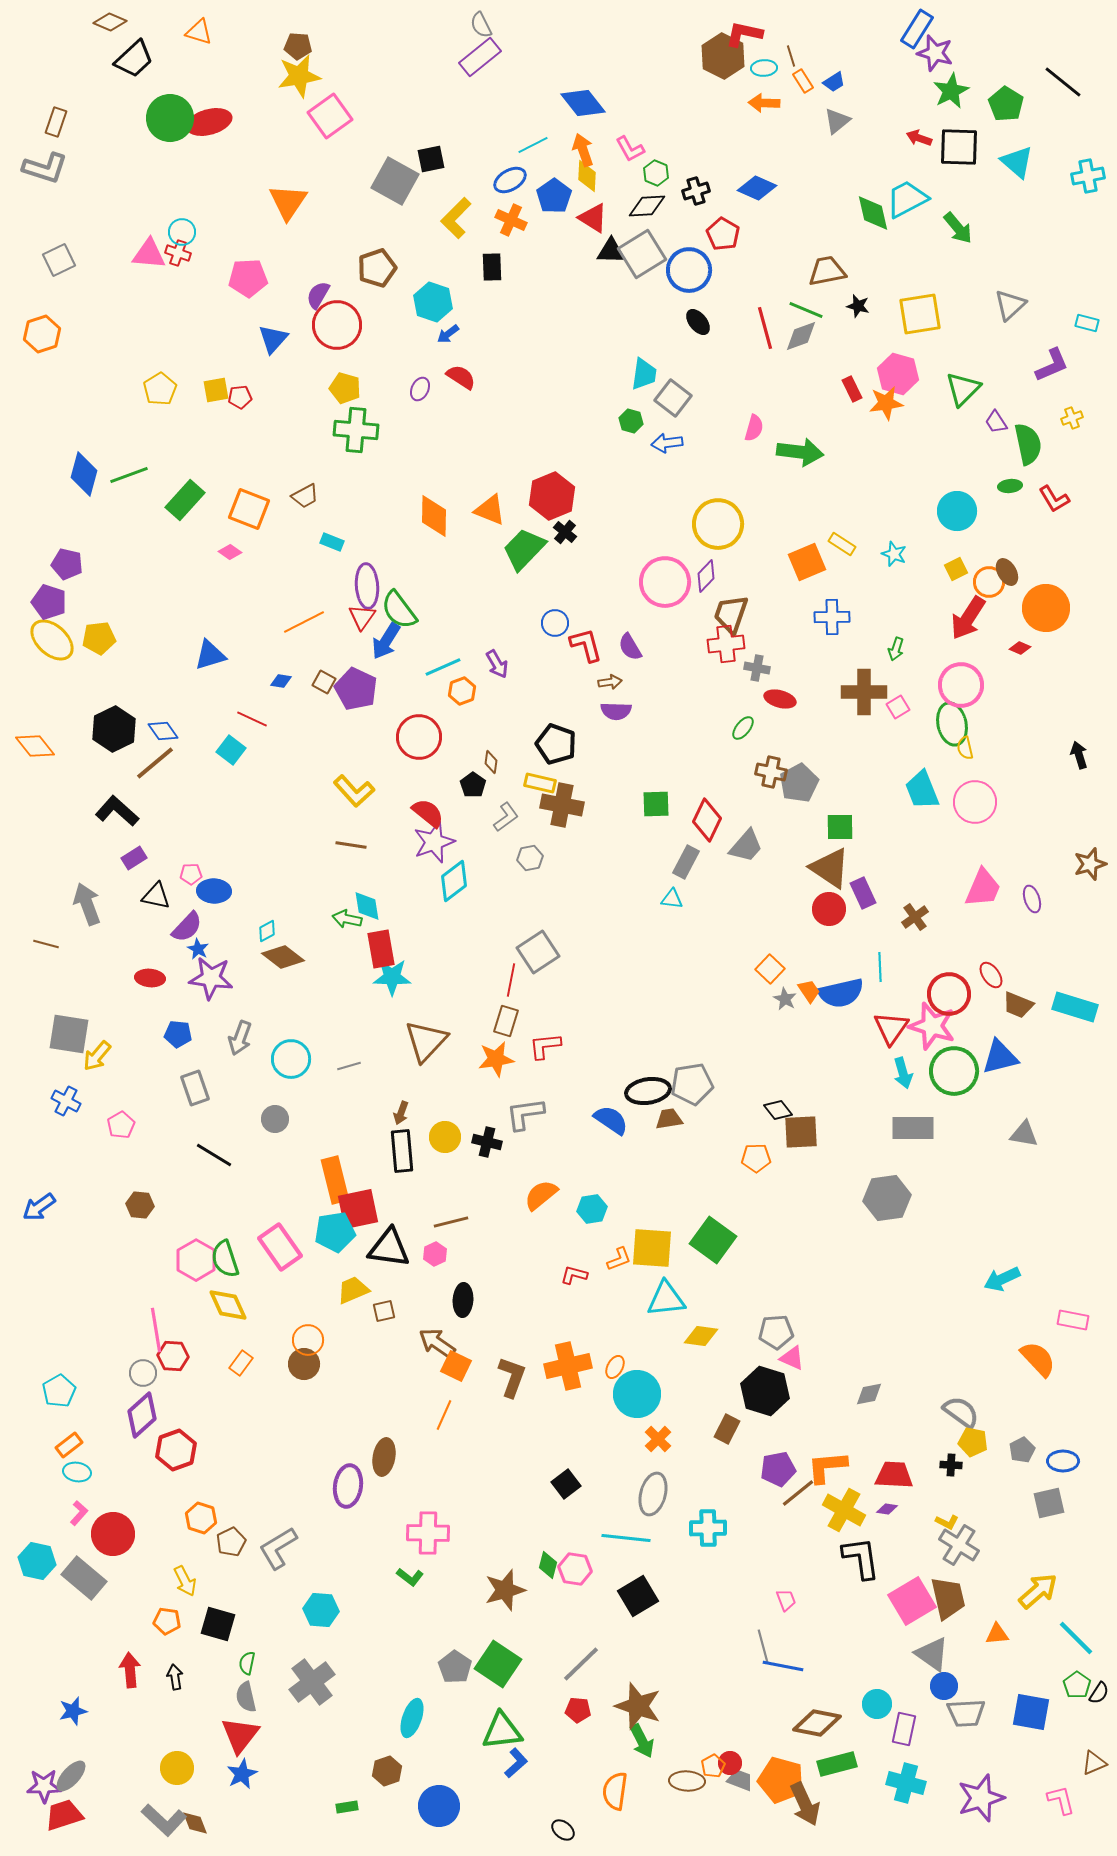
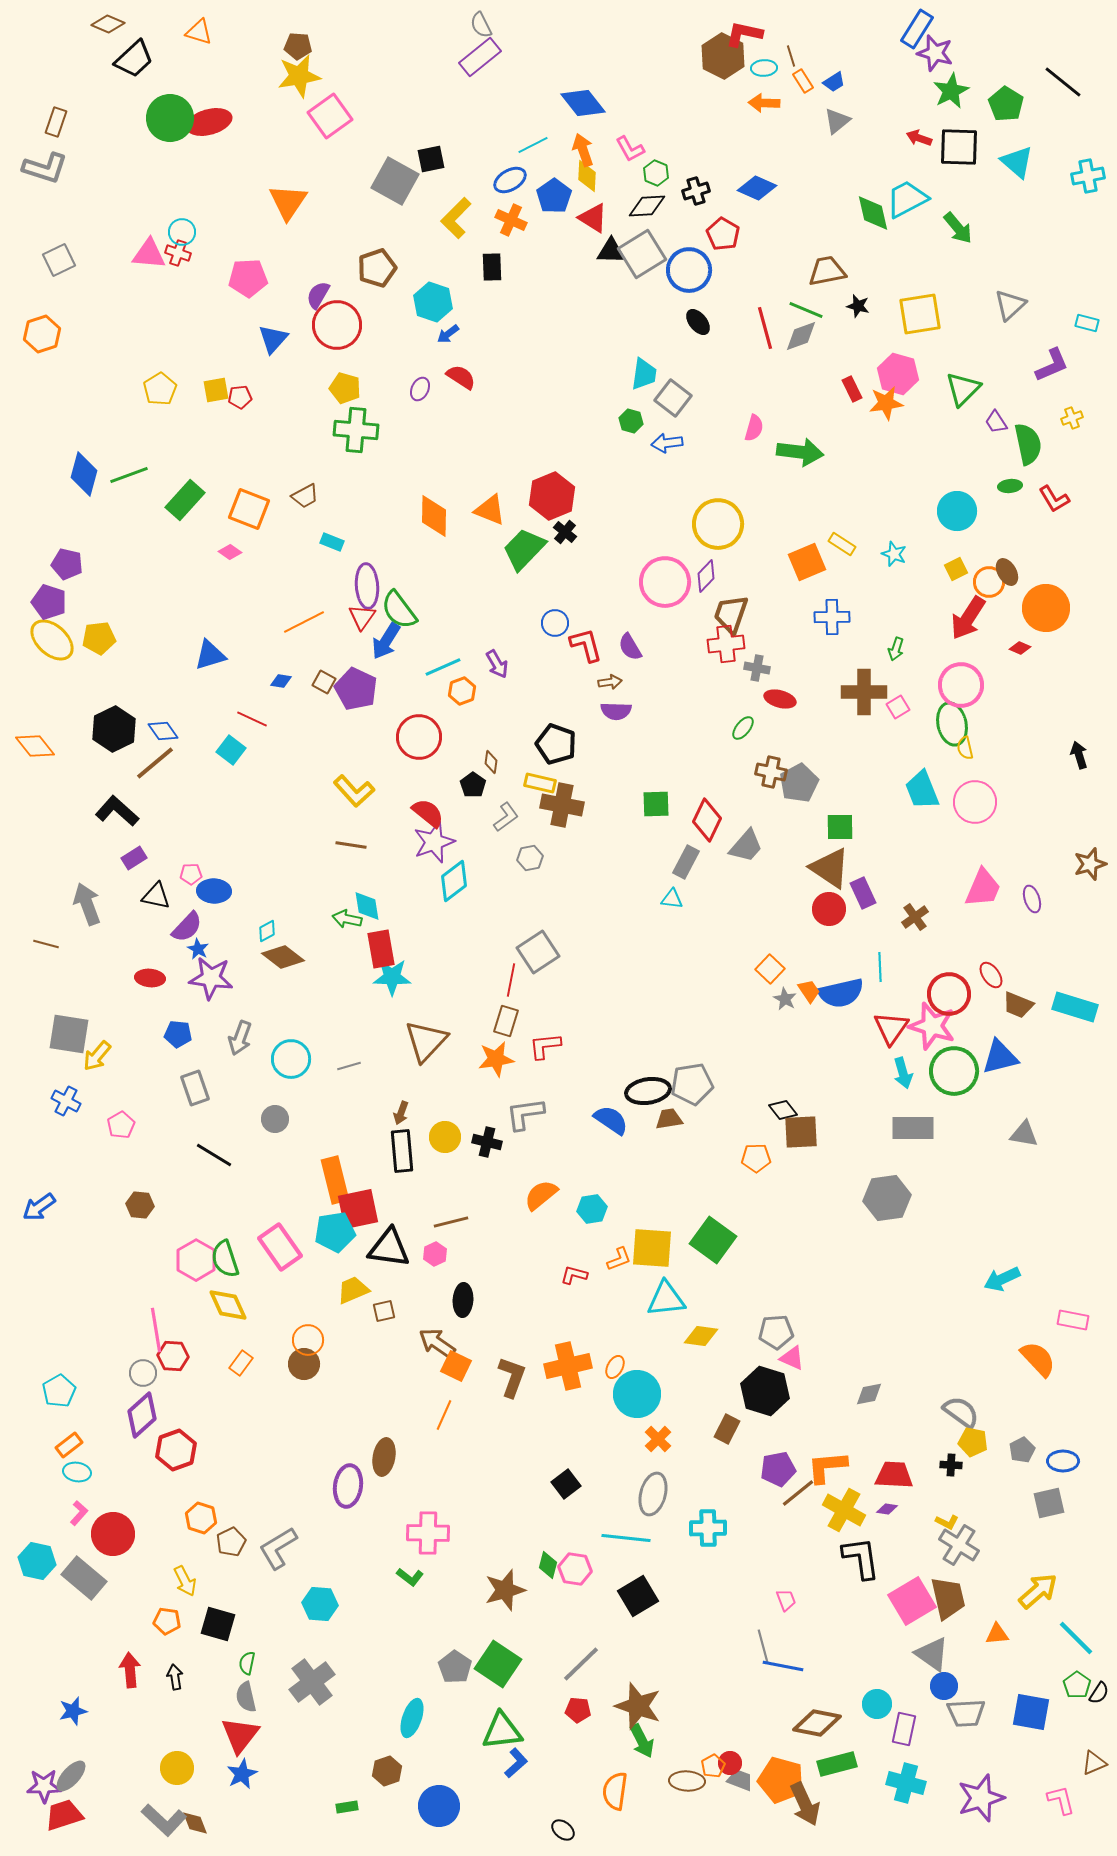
brown diamond at (110, 22): moved 2 px left, 2 px down
black diamond at (778, 1110): moved 5 px right
cyan hexagon at (321, 1610): moved 1 px left, 6 px up
